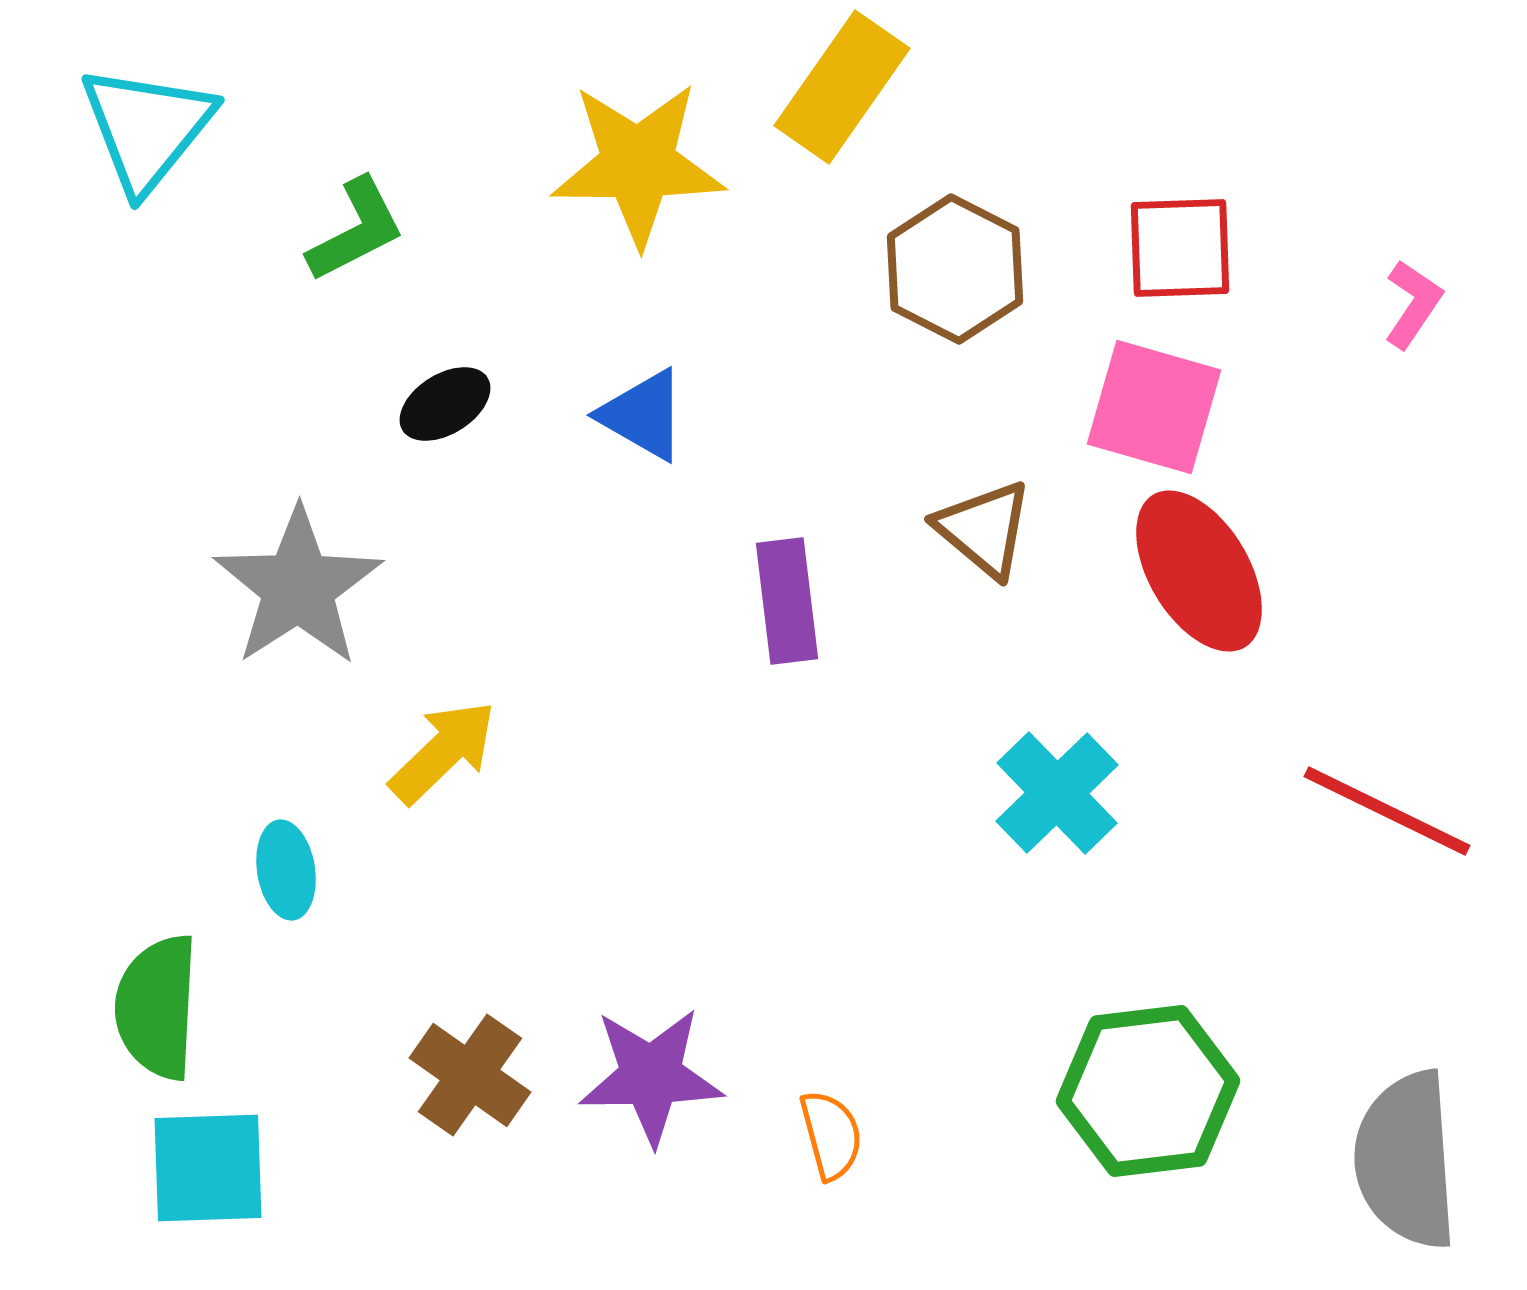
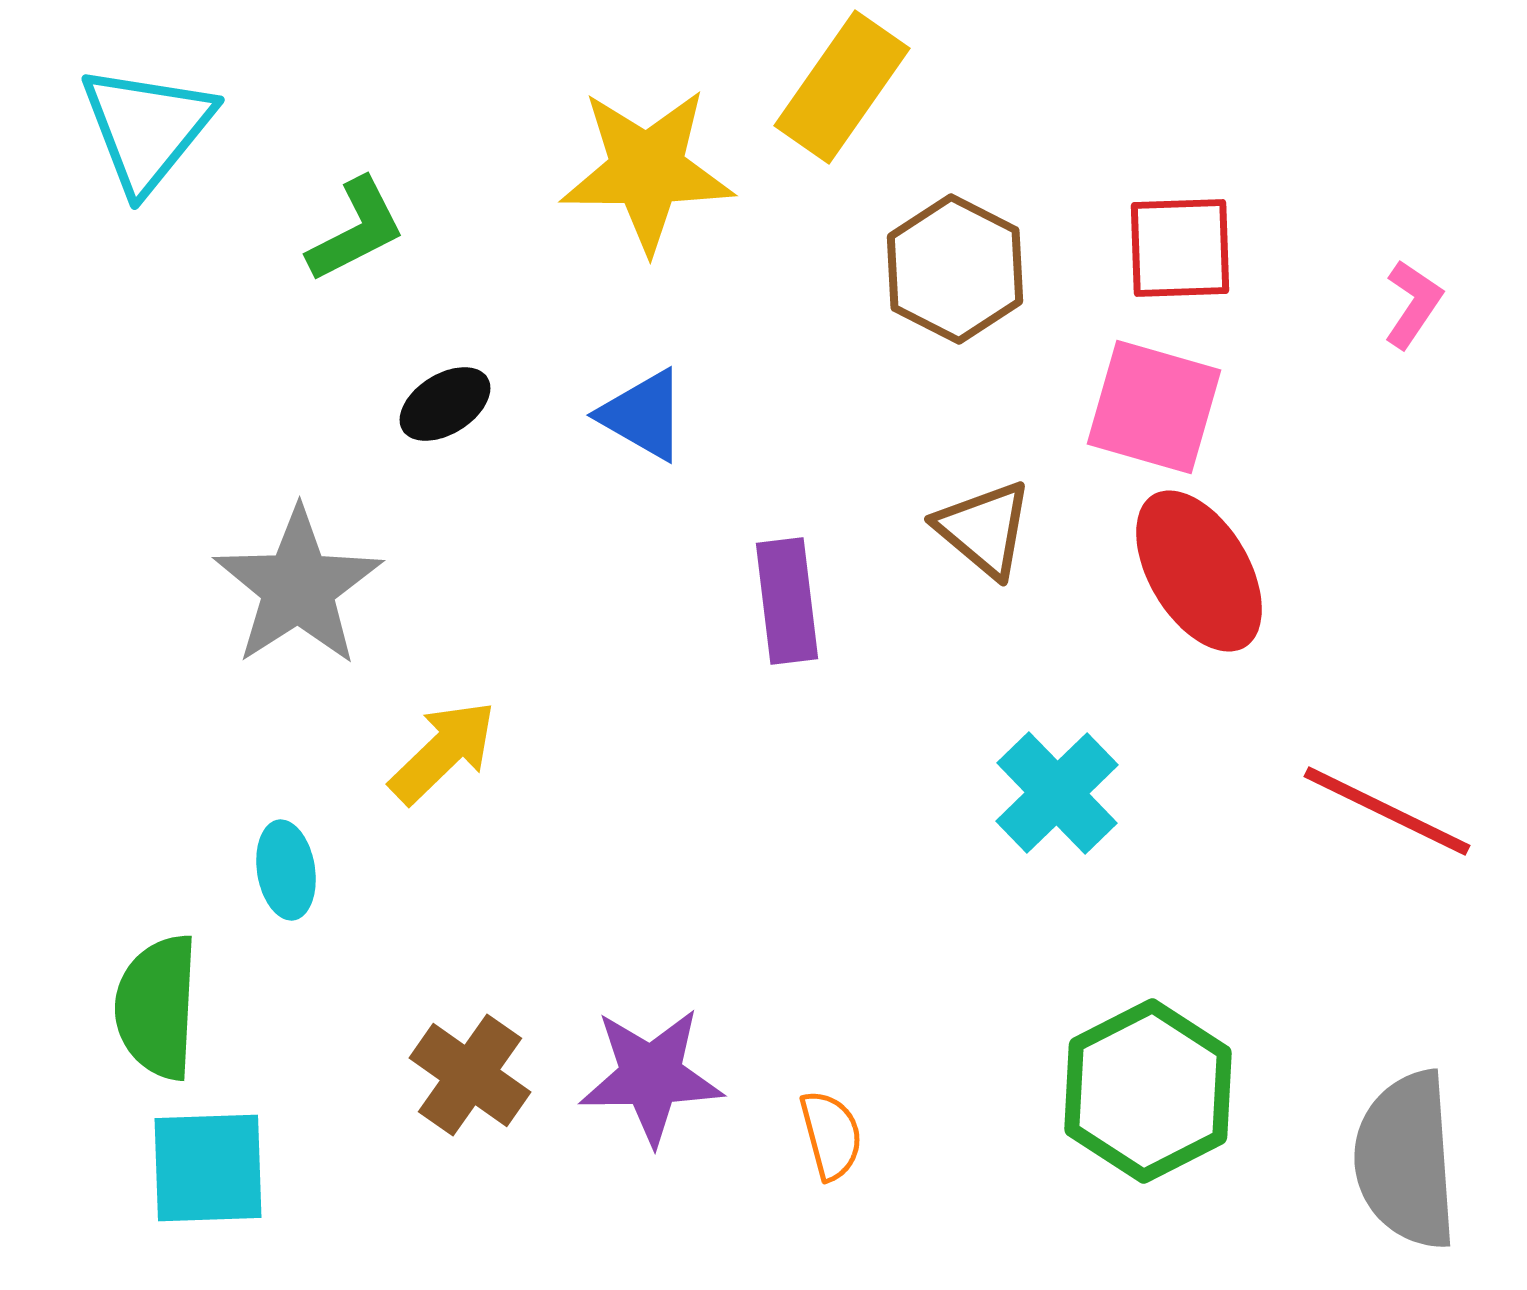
yellow star: moved 9 px right, 6 px down
green hexagon: rotated 20 degrees counterclockwise
